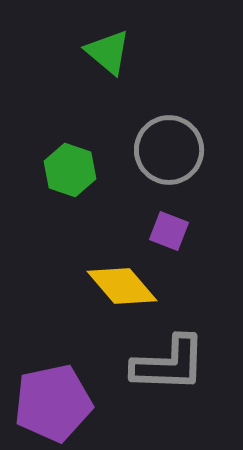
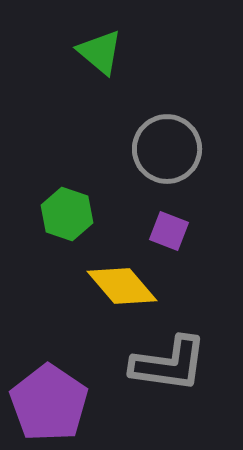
green triangle: moved 8 px left
gray circle: moved 2 px left, 1 px up
green hexagon: moved 3 px left, 44 px down
gray L-shape: rotated 6 degrees clockwise
purple pentagon: moved 4 px left; rotated 26 degrees counterclockwise
